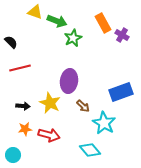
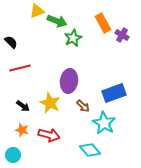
yellow triangle: moved 2 px right, 1 px up; rotated 42 degrees counterclockwise
blue rectangle: moved 7 px left, 1 px down
black arrow: rotated 32 degrees clockwise
orange star: moved 3 px left, 1 px down; rotated 24 degrees clockwise
